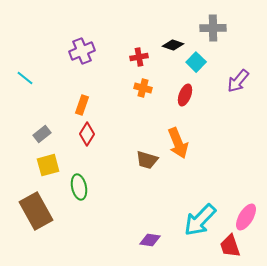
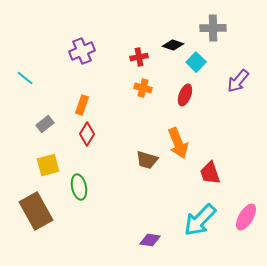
gray rectangle: moved 3 px right, 10 px up
red trapezoid: moved 20 px left, 73 px up
